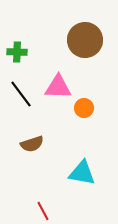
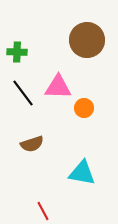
brown circle: moved 2 px right
black line: moved 2 px right, 1 px up
